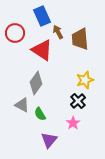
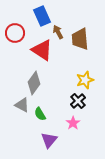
gray diamond: moved 2 px left
